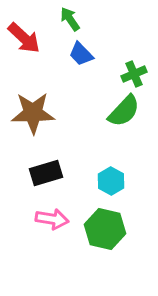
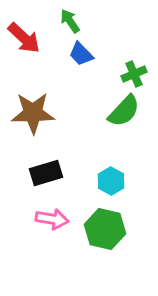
green arrow: moved 2 px down
